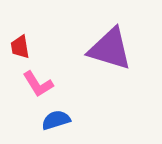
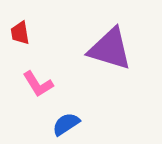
red trapezoid: moved 14 px up
blue semicircle: moved 10 px right, 4 px down; rotated 16 degrees counterclockwise
